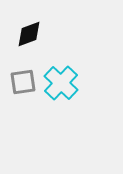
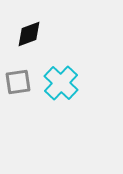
gray square: moved 5 px left
